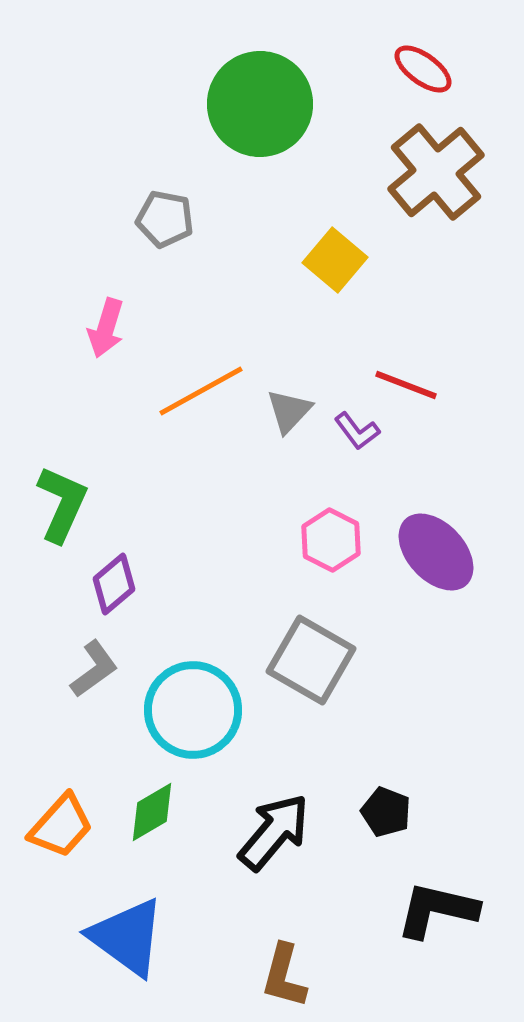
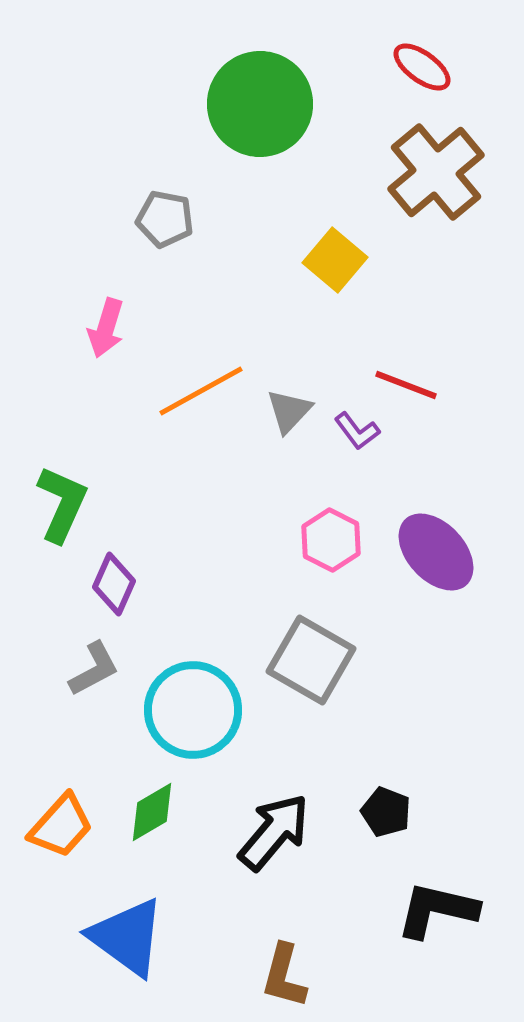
red ellipse: moved 1 px left, 2 px up
purple diamond: rotated 26 degrees counterclockwise
gray L-shape: rotated 8 degrees clockwise
